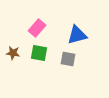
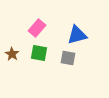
brown star: moved 1 px left, 1 px down; rotated 24 degrees clockwise
gray square: moved 1 px up
